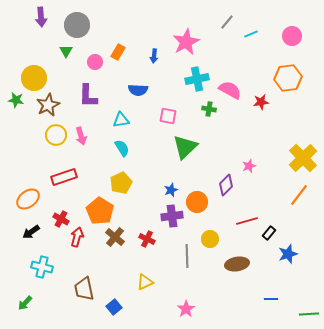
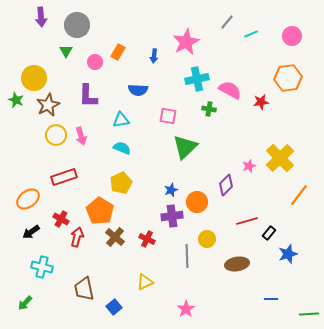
green star at (16, 100): rotated 14 degrees clockwise
cyan semicircle at (122, 148): rotated 36 degrees counterclockwise
yellow cross at (303, 158): moved 23 px left
yellow circle at (210, 239): moved 3 px left
